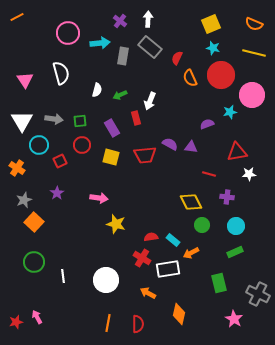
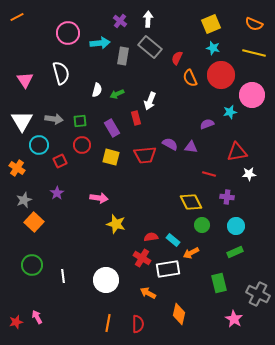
green arrow at (120, 95): moved 3 px left, 1 px up
green circle at (34, 262): moved 2 px left, 3 px down
